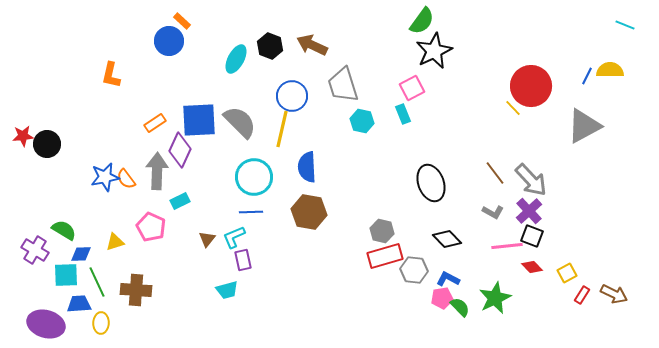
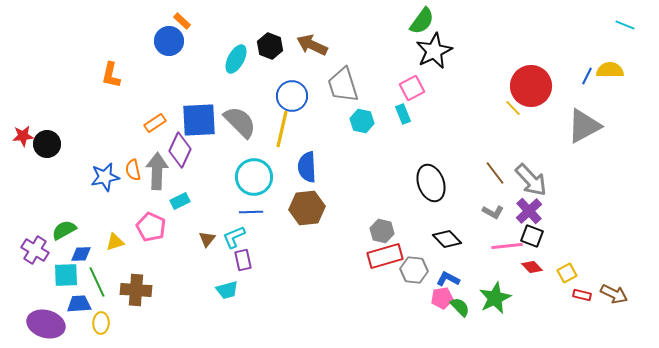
orange semicircle at (126, 179): moved 7 px right, 9 px up; rotated 25 degrees clockwise
brown hexagon at (309, 212): moved 2 px left, 4 px up; rotated 16 degrees counterclockwise
green semicircle at (64, 230): rotated 60 degrees counterclockwise
red rectangle at (582, 295): rotated 72 degrees clockwise
